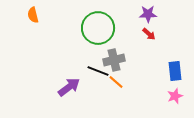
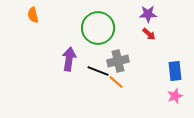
gray cross: moved 4 px right, 1 px down
purple arrow: moved 28 px up; rotated 45 degrees counterclockwise
